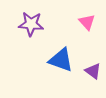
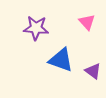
purple star: moved 5 px right, 4 px down
